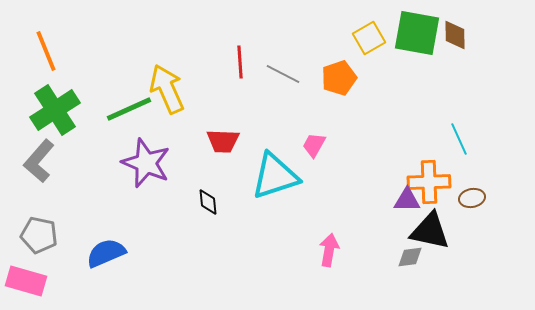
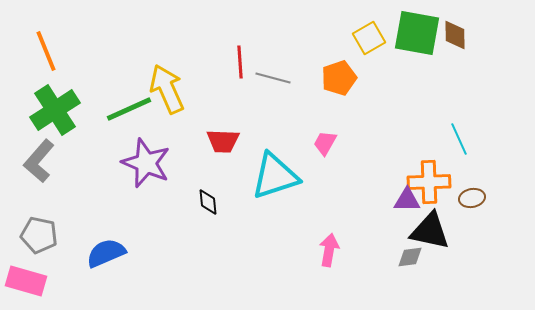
gray line: moved 10 px left, 4 px down; rotated 12 degrees counterclockwise
pink trapezoid: moved 11 px right, 2 px up
